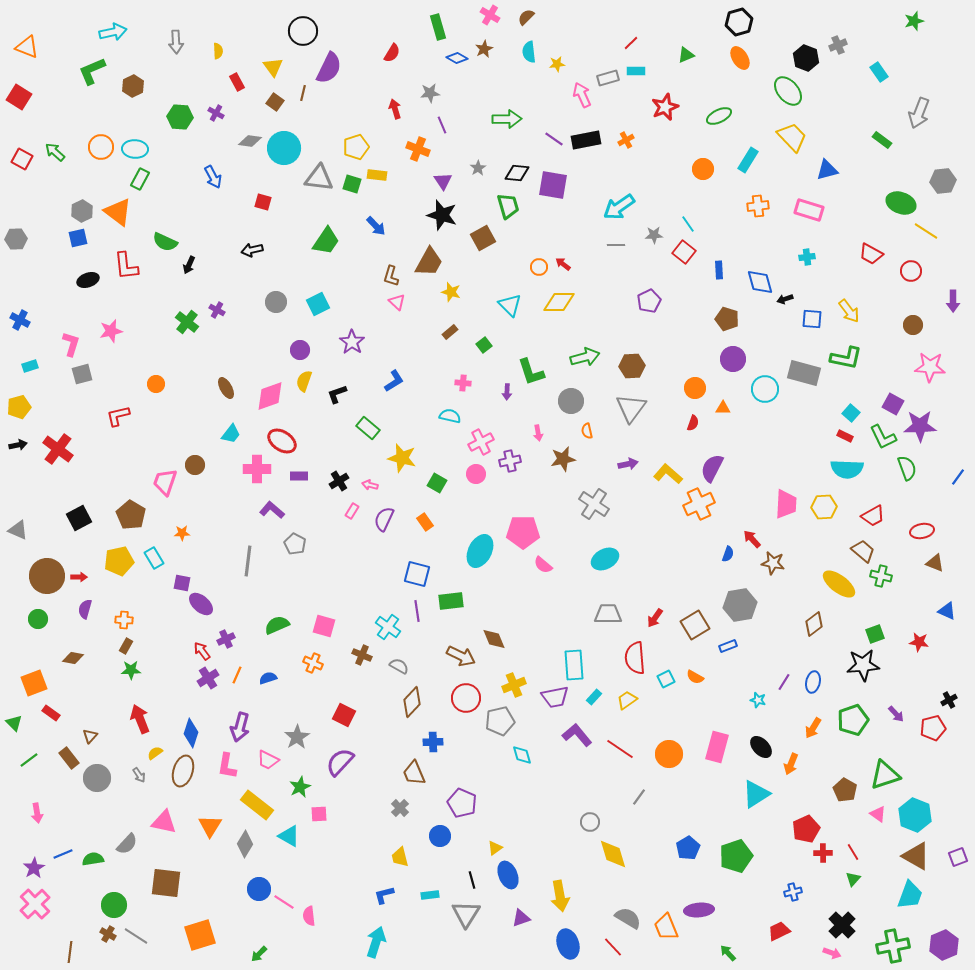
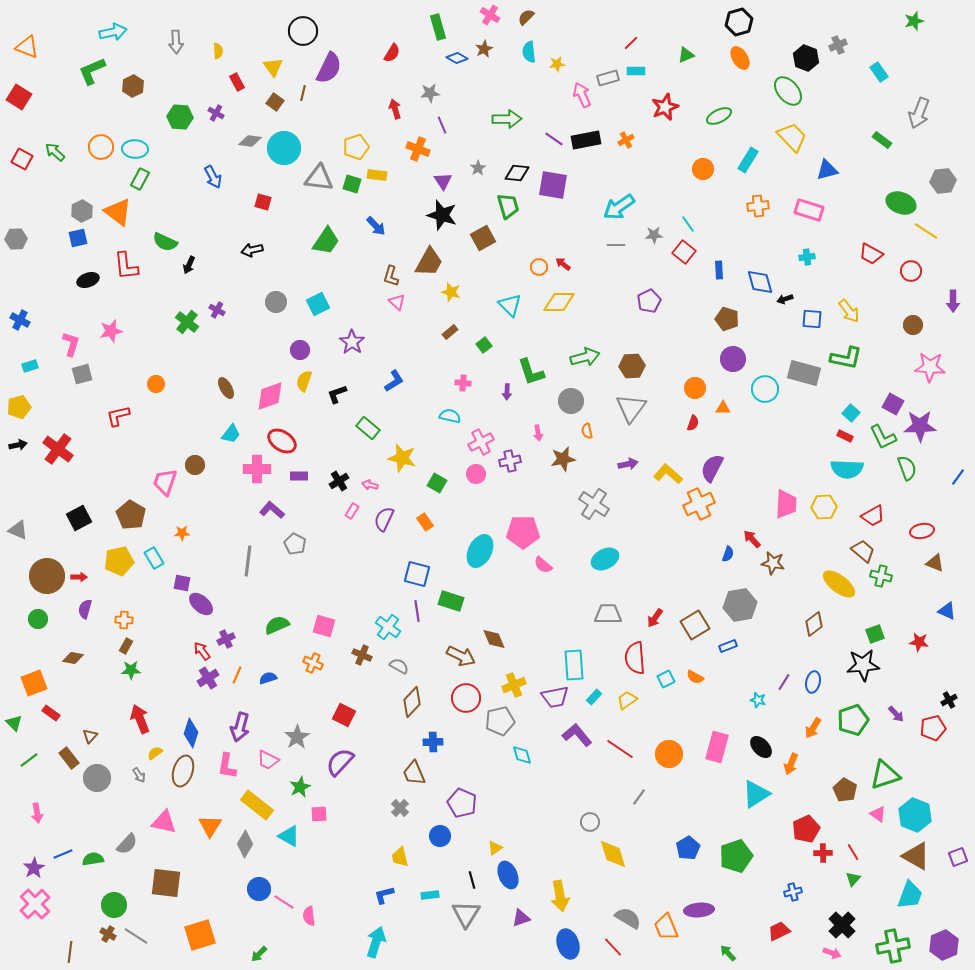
green rectangle at (451, 601): rotated 25 degrees clockwise
